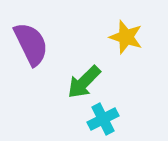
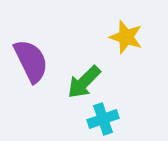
purple semicircle: moved 17 px down
cyan cross: rotated 8 degrees clockwise
